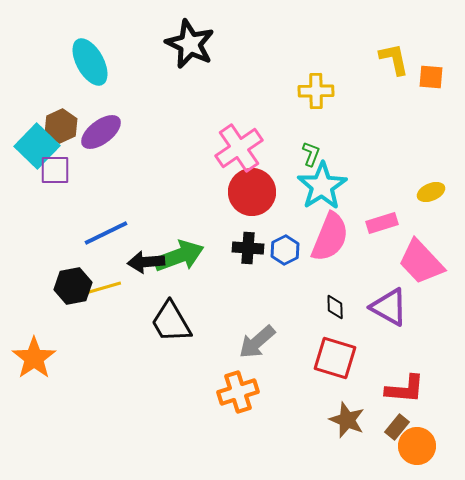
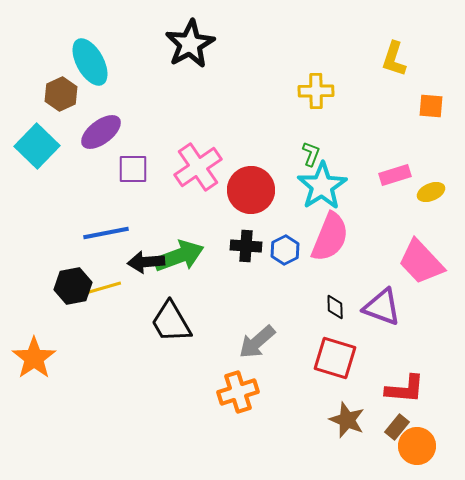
black star: rotated 18 degrees clockwise
yellow L-shape: rotated 150 degrees counterclockwise
orange square: moved 29 px down
brown hexagon: moved 32 px up
pink cross: moved 41 px left, 19 px down
purple square: moved 78 px right, 1 px up
red circle: moved 1 px left, 2 px up
pink rectangle: moved 13 px right, 48 px up
blue line: rotated 15 degrees clockwise
black cross: moved 2 px left, 2 px up
purple triangle: moved 7 px left; rotated 9 degrees counterclockwise
